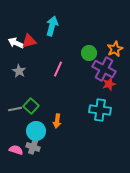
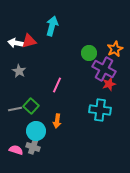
white arrow: rotated 14 degrees counterclockwise
pink line: moved 1 px left, 16 px down
